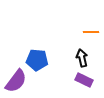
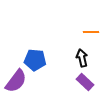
blue pentagon: moved 2 px left
purple rectangle: moved 1 px right, 2 px down; rotated 18 degrees clockwise
